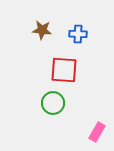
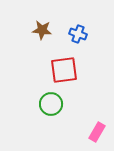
blue cross: rotated 18 degrees clockwise
red square: rotated 12 degrees counterclockwise
green circle: moved 2 px left, 1 px down
